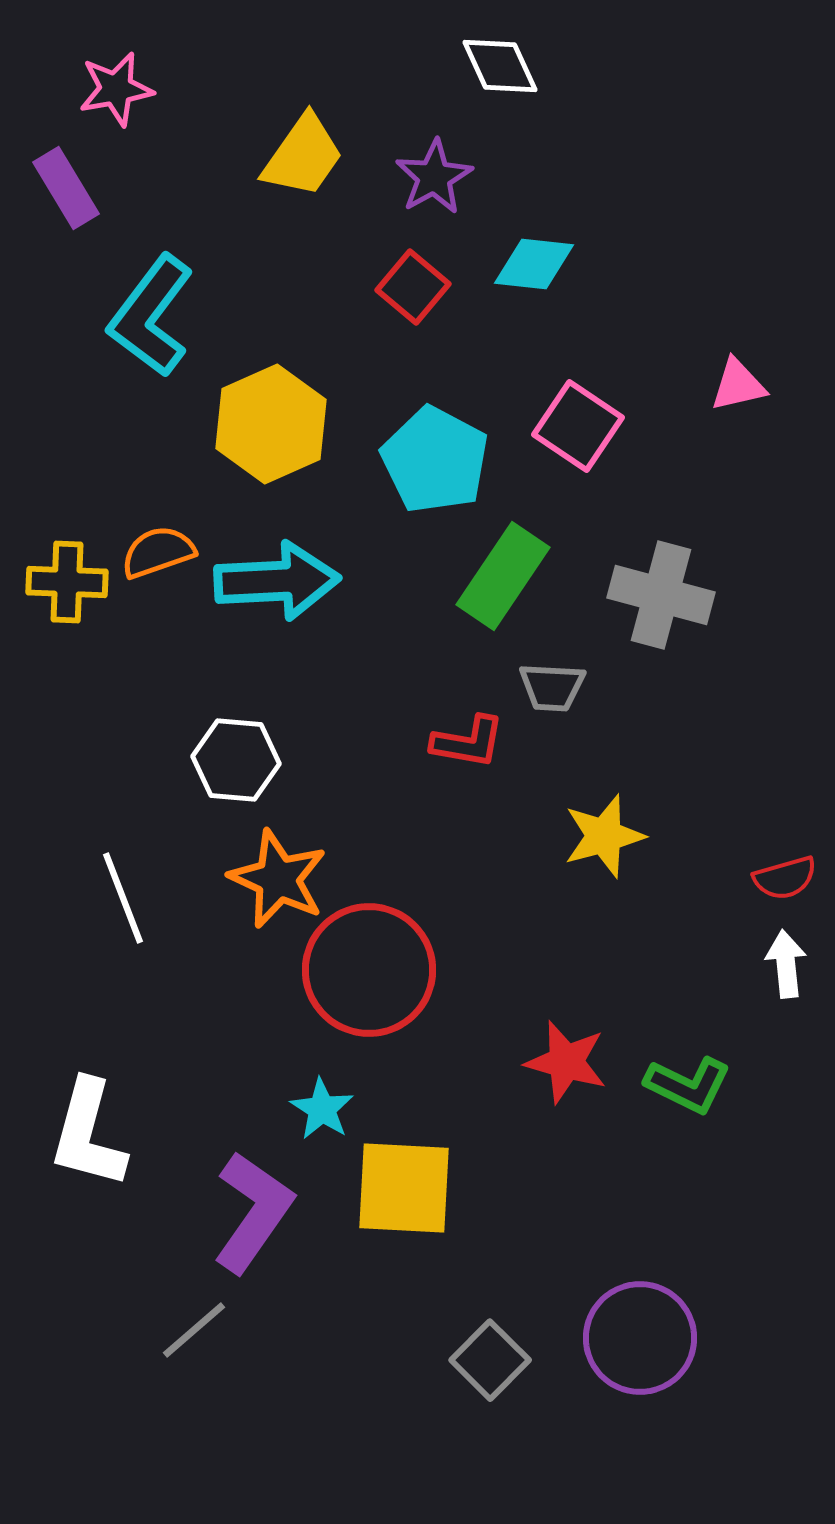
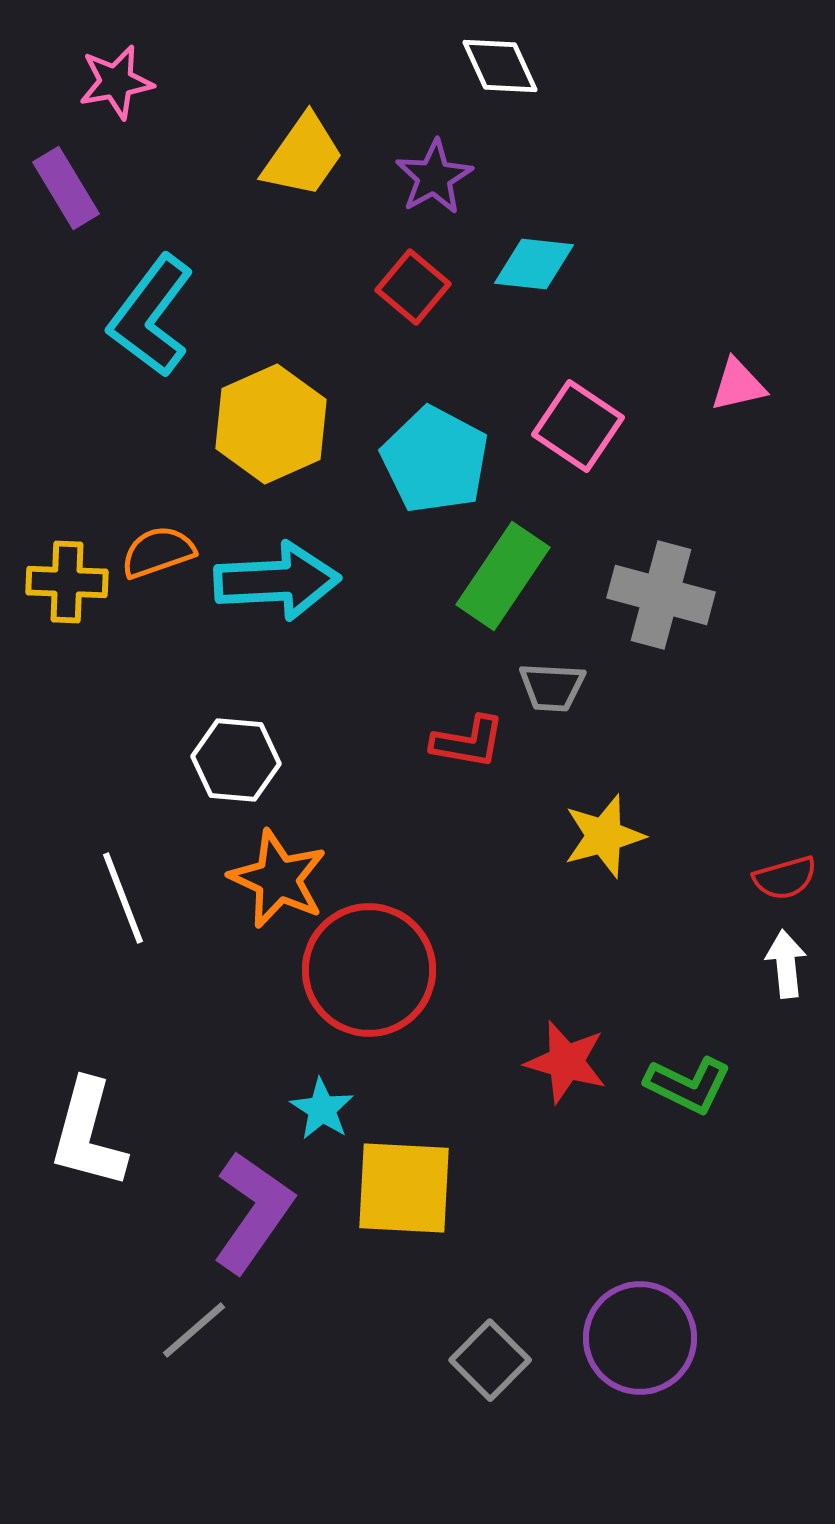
pink star: moved 7 px up
